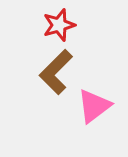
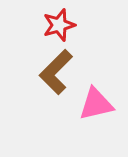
pink triangle: moved 2 px right, 2 px up; rotated 24 degrees clockwise
